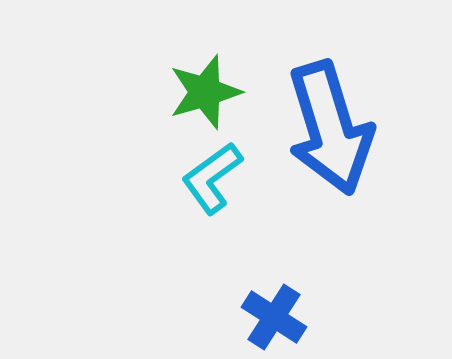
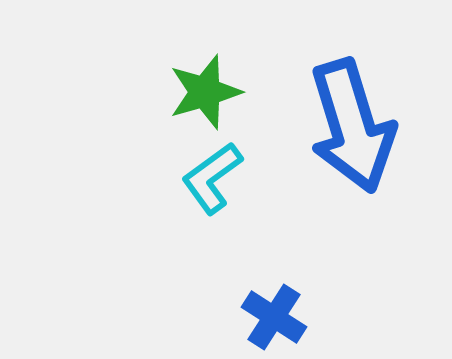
blue arrow: moved 22 px right, 2 px up
